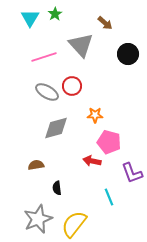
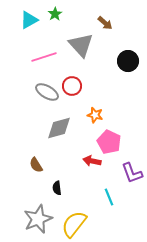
cyan triangle: moved 1 px left, 2 px down; rotated 30 degrees clockwise
black circle: moved 7 px down
orange star: rotated 14 degrees clockwise
gray diamond: moved 3 px right
pink pentagon: rotated 10 degrees clockwise
brown semicircle: rotated 112 degrees counterclockwise
